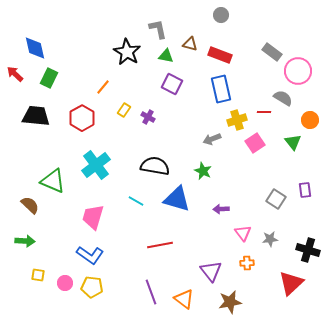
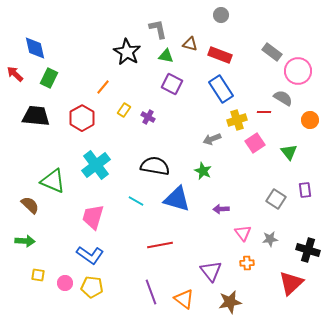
blue rectangle at (221, 89): rotated 20 degrees counterclockwise
green triangle at (293, 142): moved 4 px left, 10 px down
